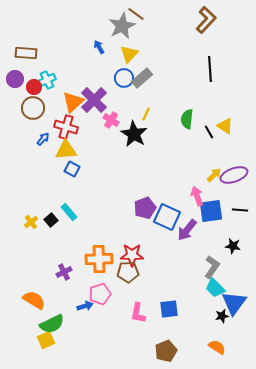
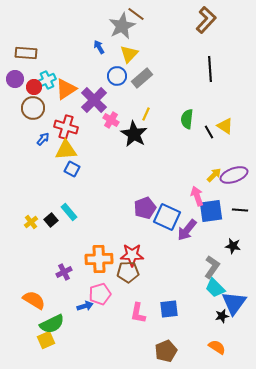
blue circle at (124, 78): moved 7 px left, 2 px up
orange triangle at (73, 102): moved 7 px left, 13 px up; rotated 10 degrees clockwise
